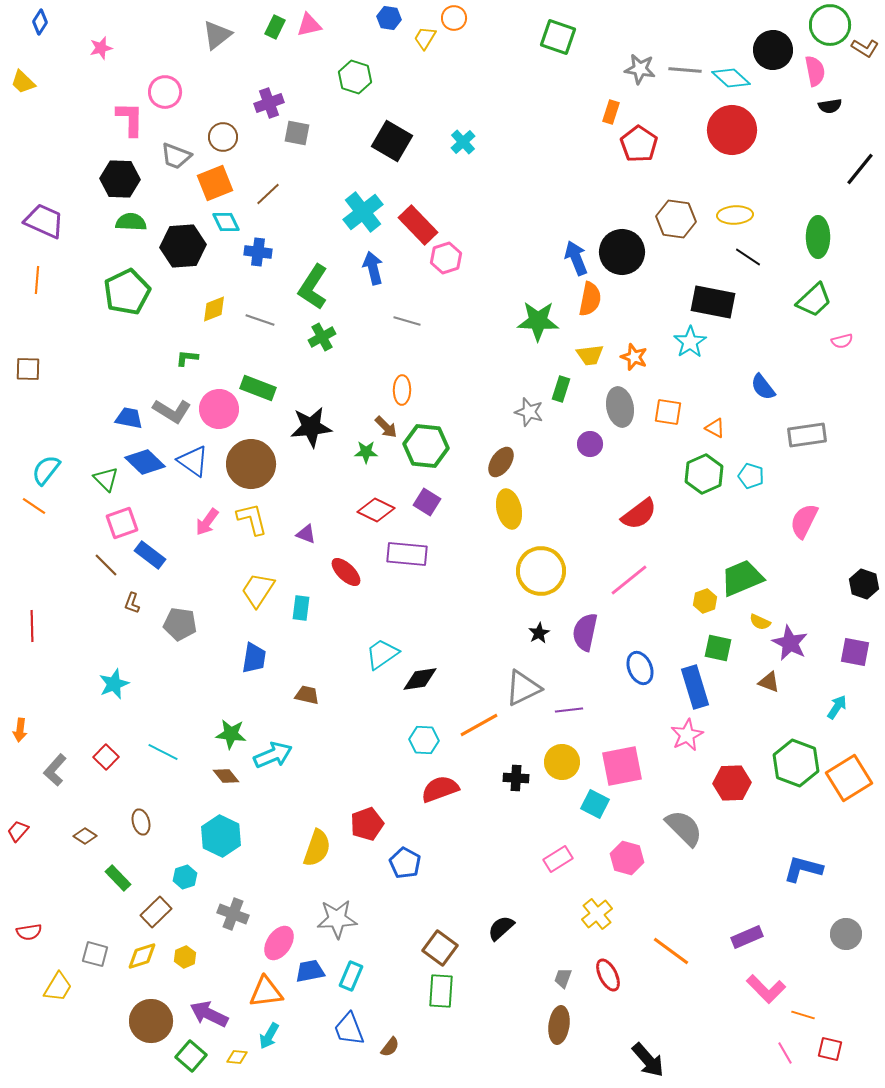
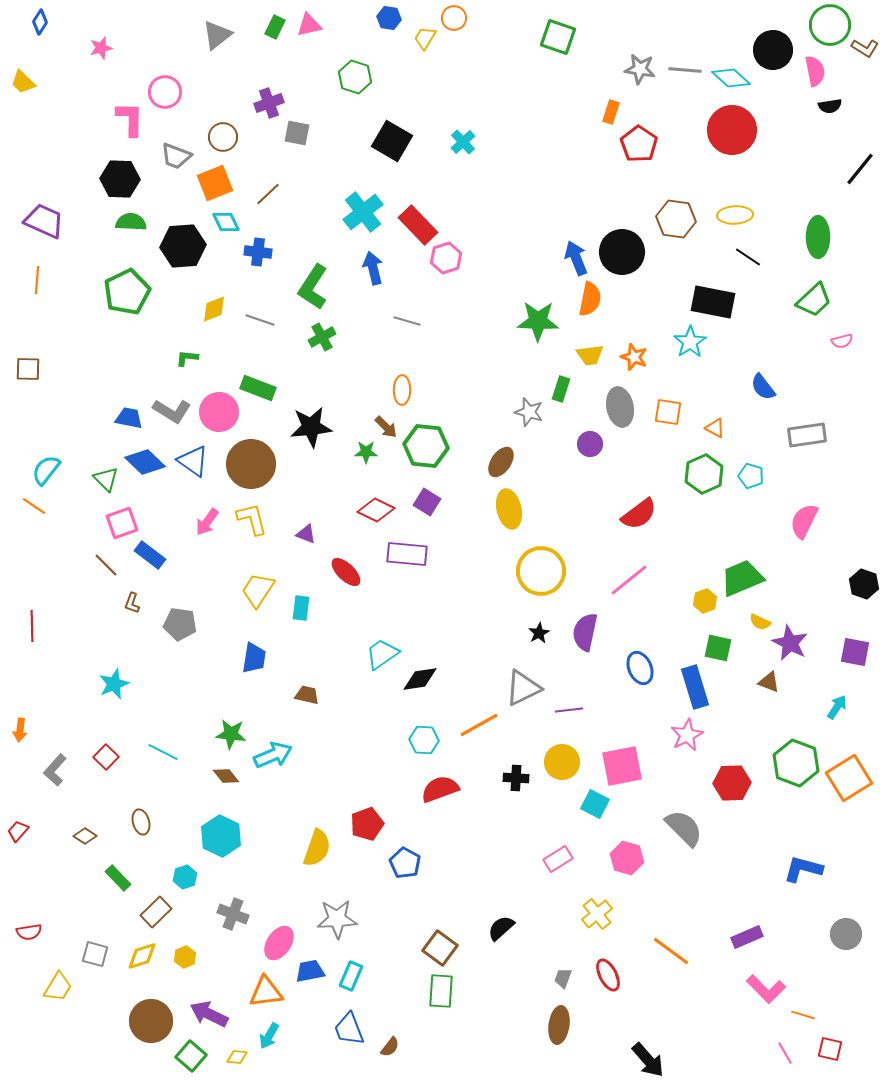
pink circle at (219, 409): moved 3 px down
